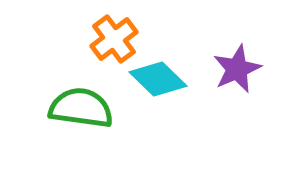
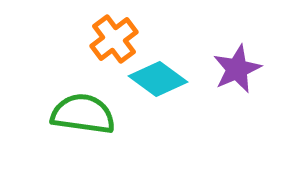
cyan diamond: rotated 8 degrees counterclockwise
green semicircle: moved 2 px right, 6 px down
